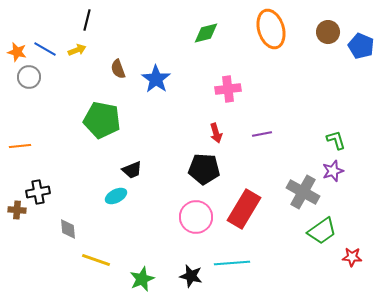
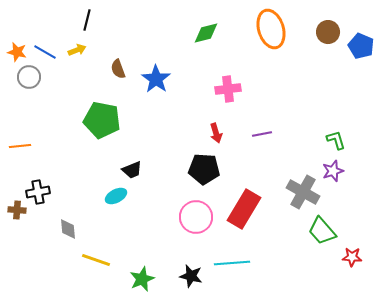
blue line: moved 3 px down
green trapezoid: rotated 84 degrees clockwise
